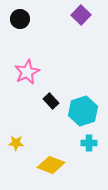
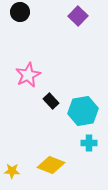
purple square: moved 3 px left, 1 px down
black circle: moved 7 px up
pink star: moved 1 px right, 3 px down
cyan hexagon: rotated 8 degrees clockwise
yellow star: moved 4 px left, 28 px down
